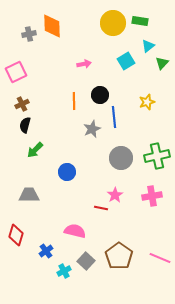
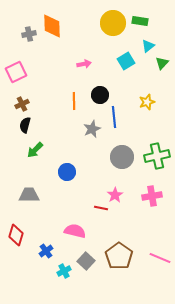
gray circle: moved 1 px right, 1 px up
